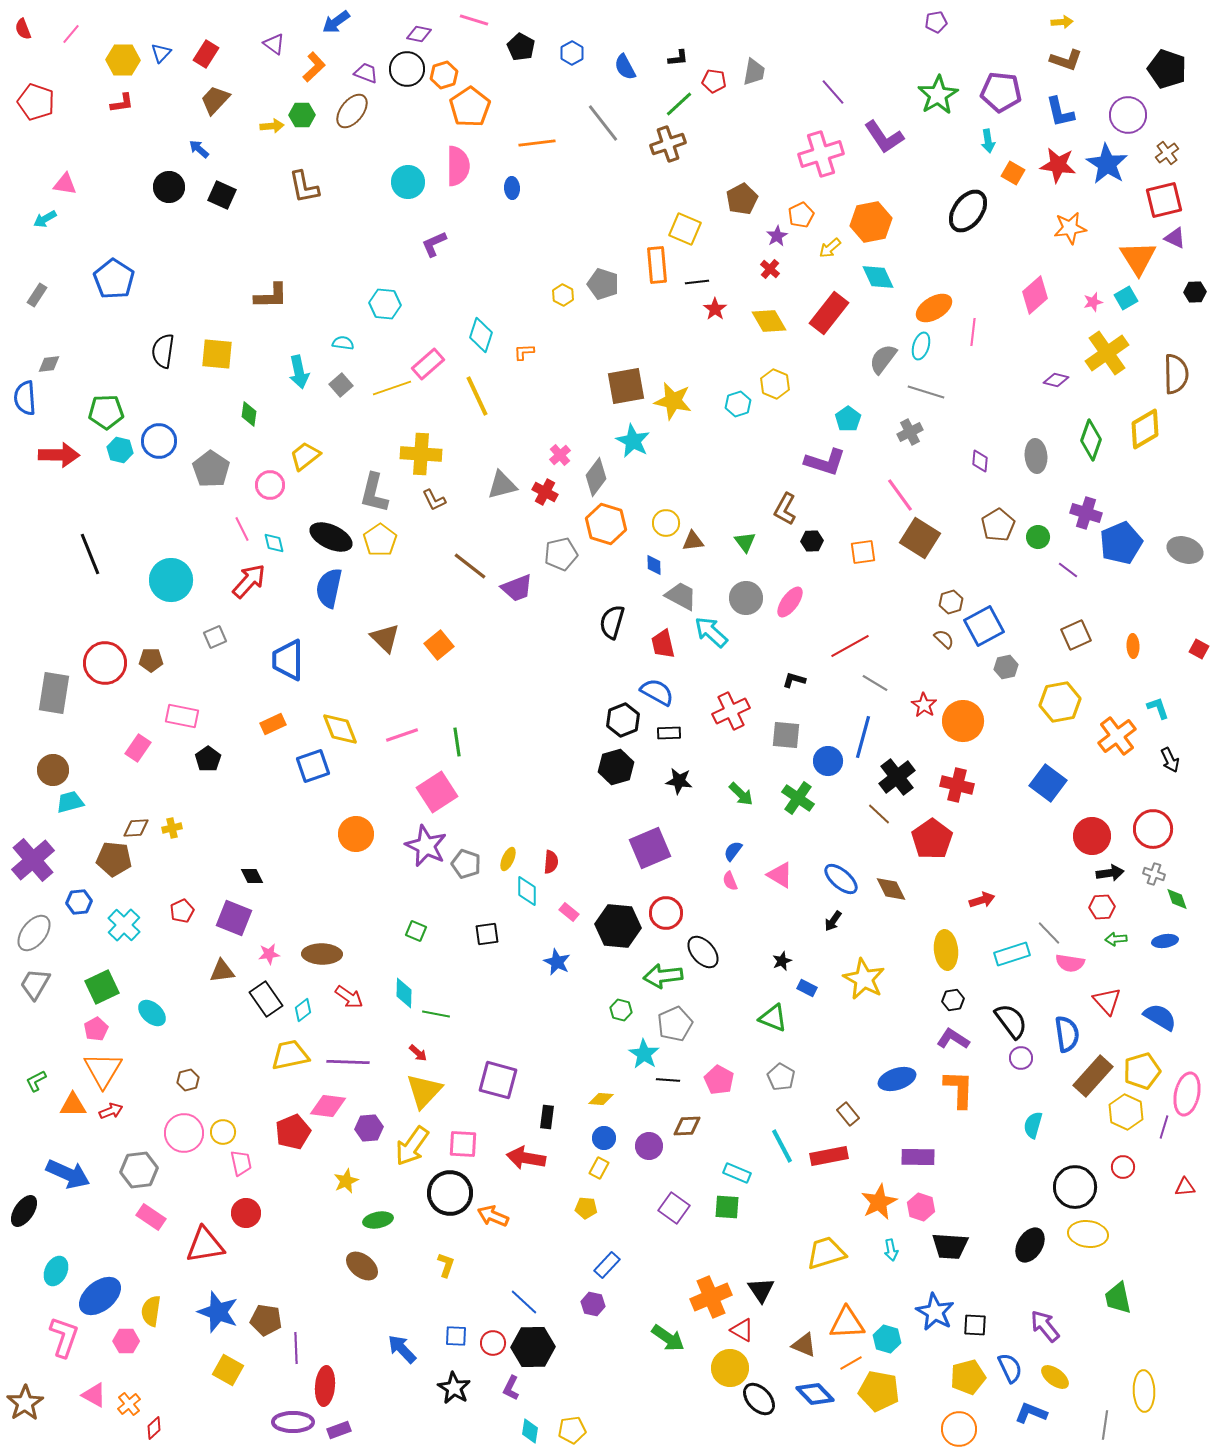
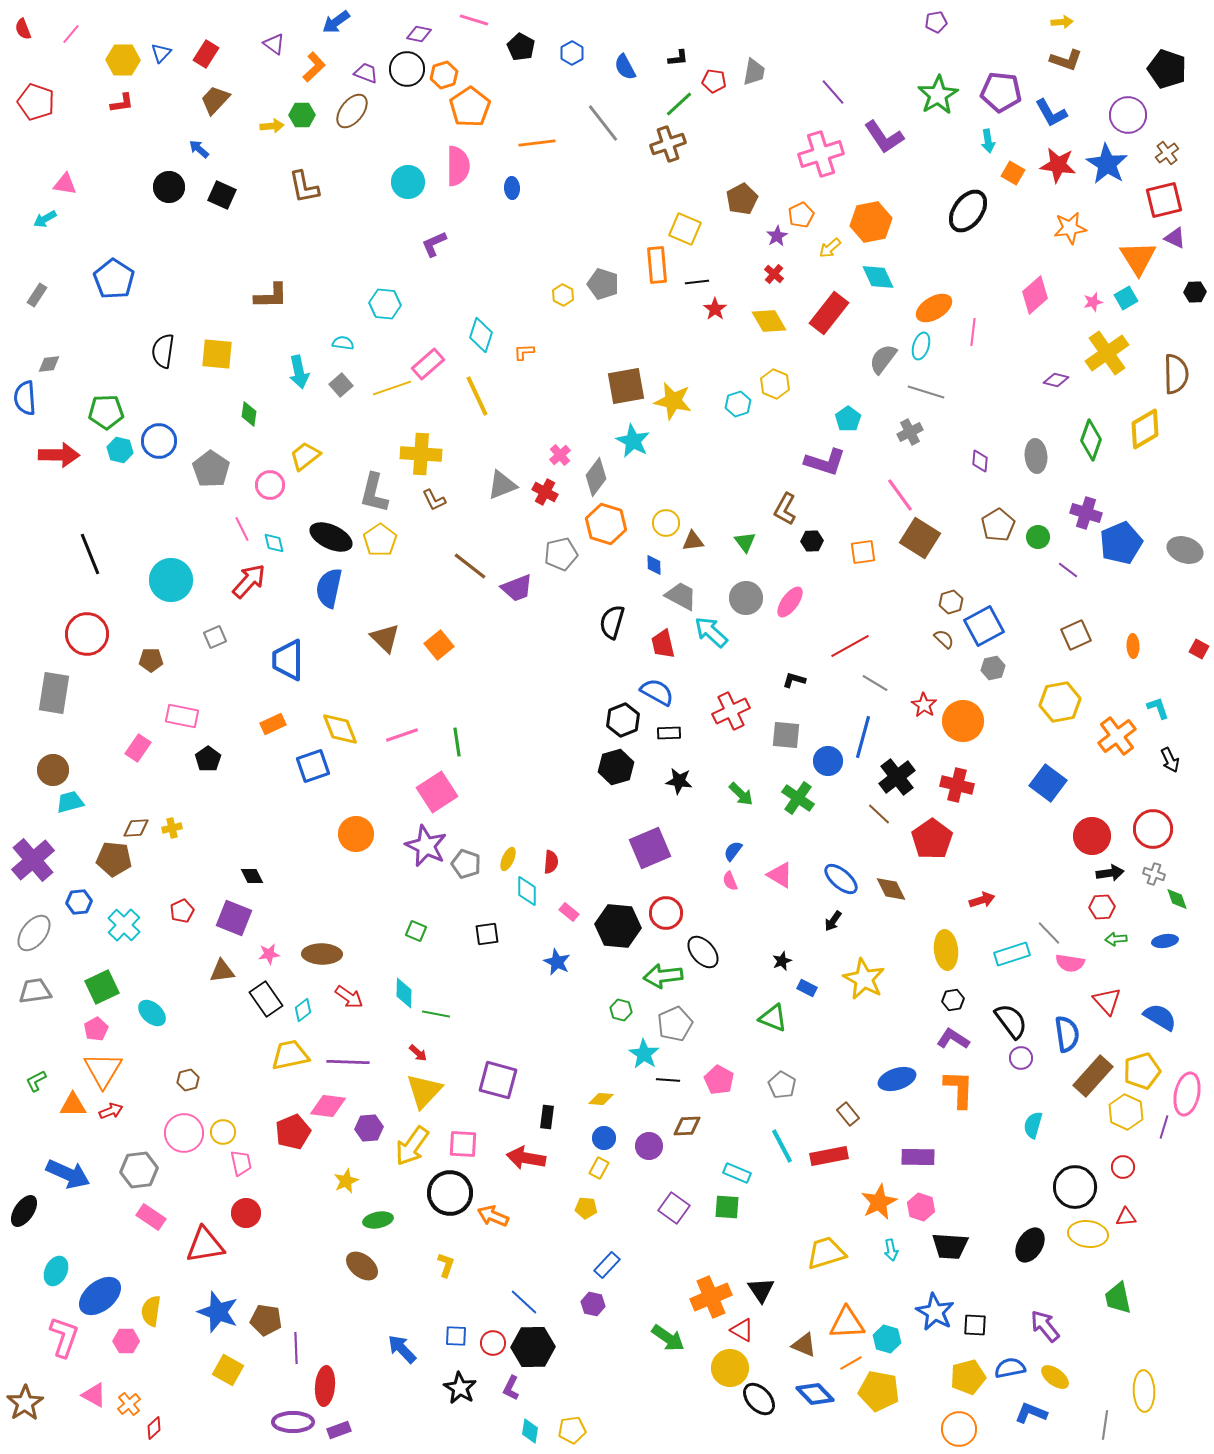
blue L-shape at (1060, 112): moved 9 px left, 1 px down; rotated 16 degrees counterclockwise
red cross at (770, 269): moved 4 px right, 5 px down
gray triangle at (502, 485): rotated 8 degrees counterclockwise
red circle at (105, 663): moved 18 px left, 29 px up
gray hexagon at (1006, 667): moved 13 px left, 1 px down
gray trapezoid at (35, 984): moved 7 px down; rotated 52 degrees clockwise
gray pentagon at (781, 1077): moved 1 px right, 8 px down
red triangle at (1185, 1187): moved 59 px left, 30 px down
blue semicircle at (1010, 1368): rotated 76 degrees counterclockwise
black star at (454, 1388): moved 6 px right
